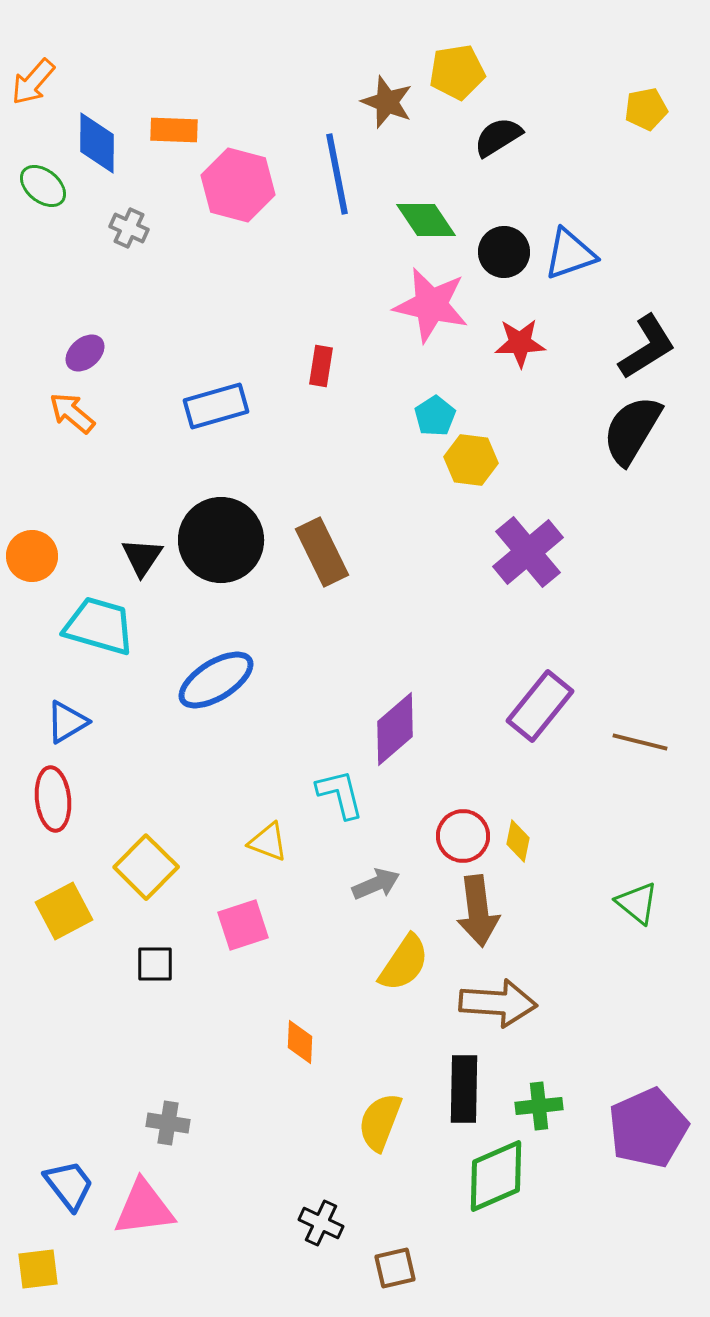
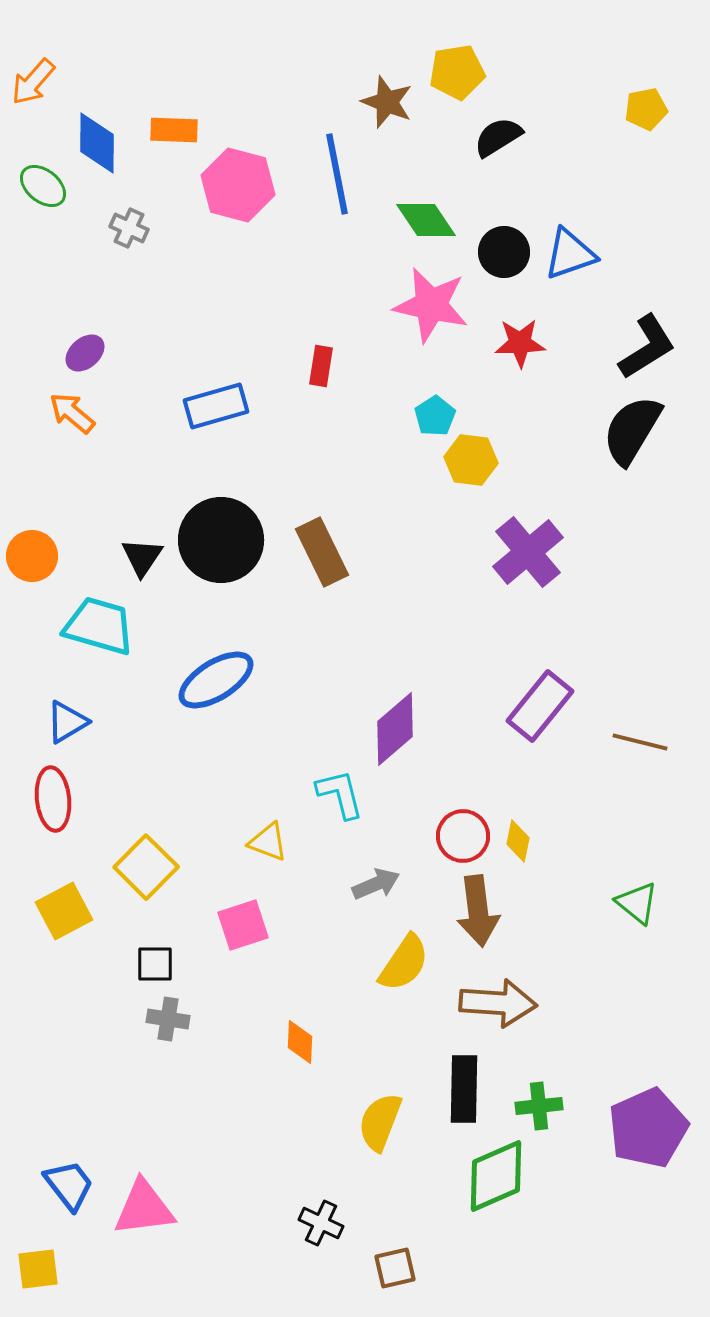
gray cross at (168, 1123): moved 104 px up
